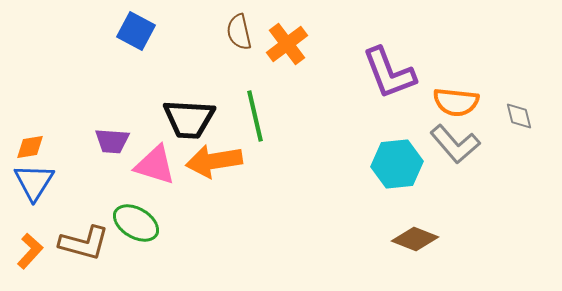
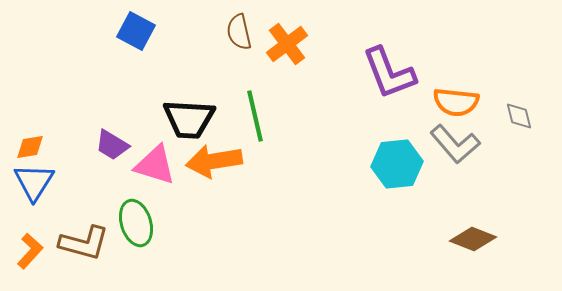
purple trapezoid: moved 4 px down; rotated 27 degrees clockwise
green ellipse: rotated 42 degrees clockwise
brown diamond: moved 58 px right
